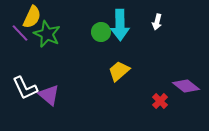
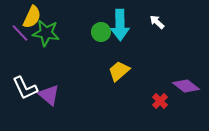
white arrow: rotated 119 degrees clockwise
green star: moved 1 px left, 1 px up; rotated 16 degrees counterclockwise
